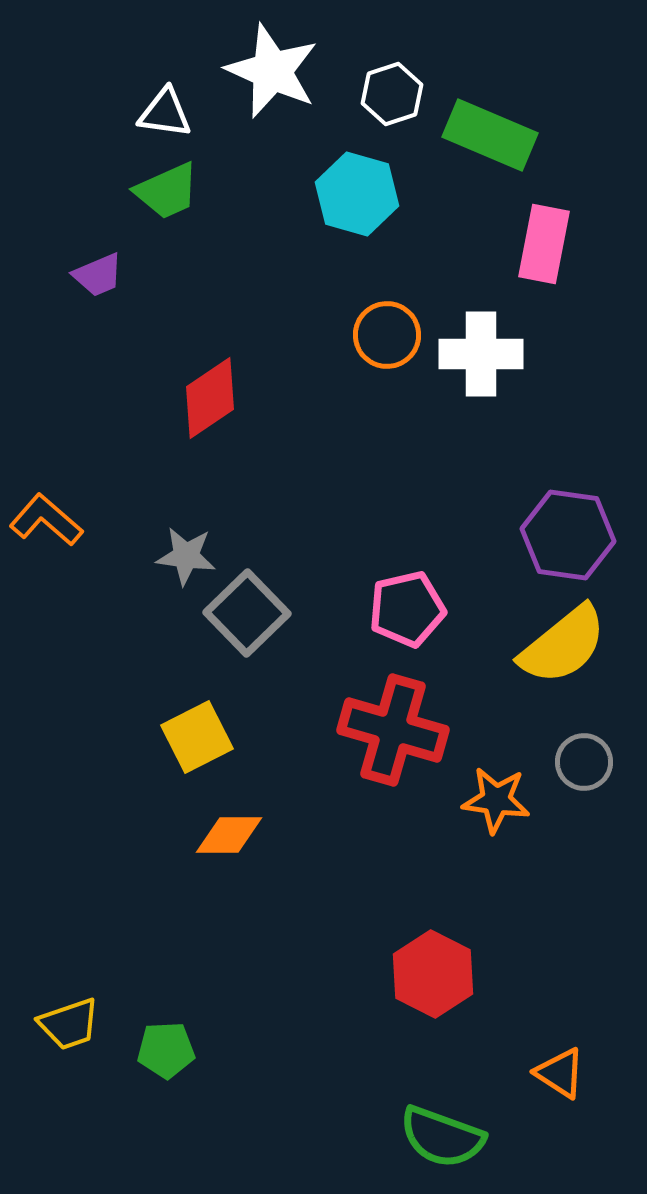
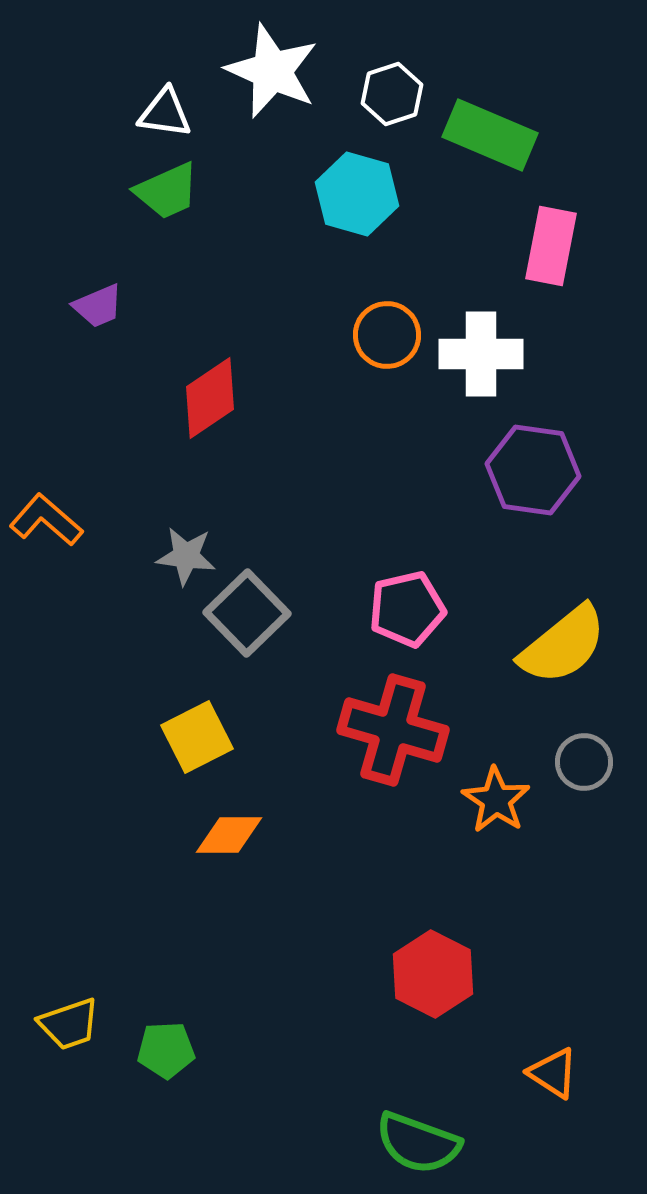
pink rectangle: moved 7 px right, 2 px down
purple trapezoid: moved 31 px down
purple hexagon: moved 35 px left, 65 px up
orange star: rotated 26 degrees clockwise
orange triangle: moved 7 px left
green semicircle: moved 24 px left, 6 px down
